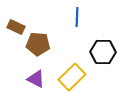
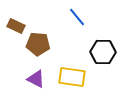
blue line: rotated 42 degrees counterclockwise
brown rectangle: moved 1 px up
yellow rectangle: rotated 52 degrees clockwise
